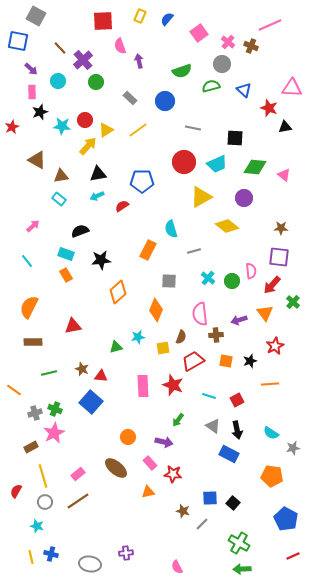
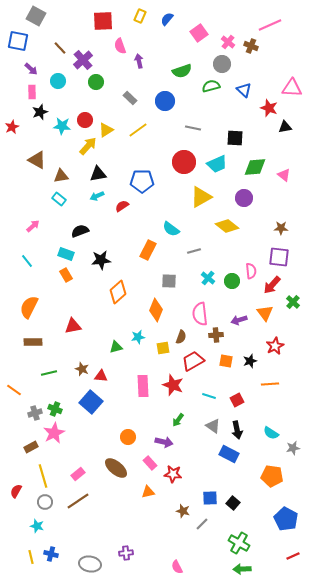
green diamond at (255, 167): rotated 10 degrees counterclockwise
cyan semicircle at (171, 229): rotated 36 degrees counterclockwise
